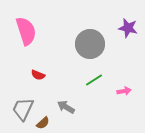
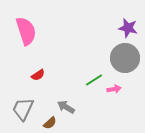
gray circle: moved 35 px right, 14 px down
red semicircle: rotated 56 degrees counterclockwise
pink arrow: moved 10 px left, 2 px up
brown semicircle: moved 7 px right
